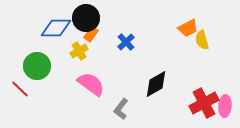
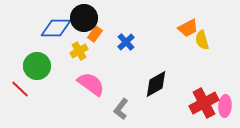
black circle: moved 2 px left
orange rectangle: moved 4 px right
